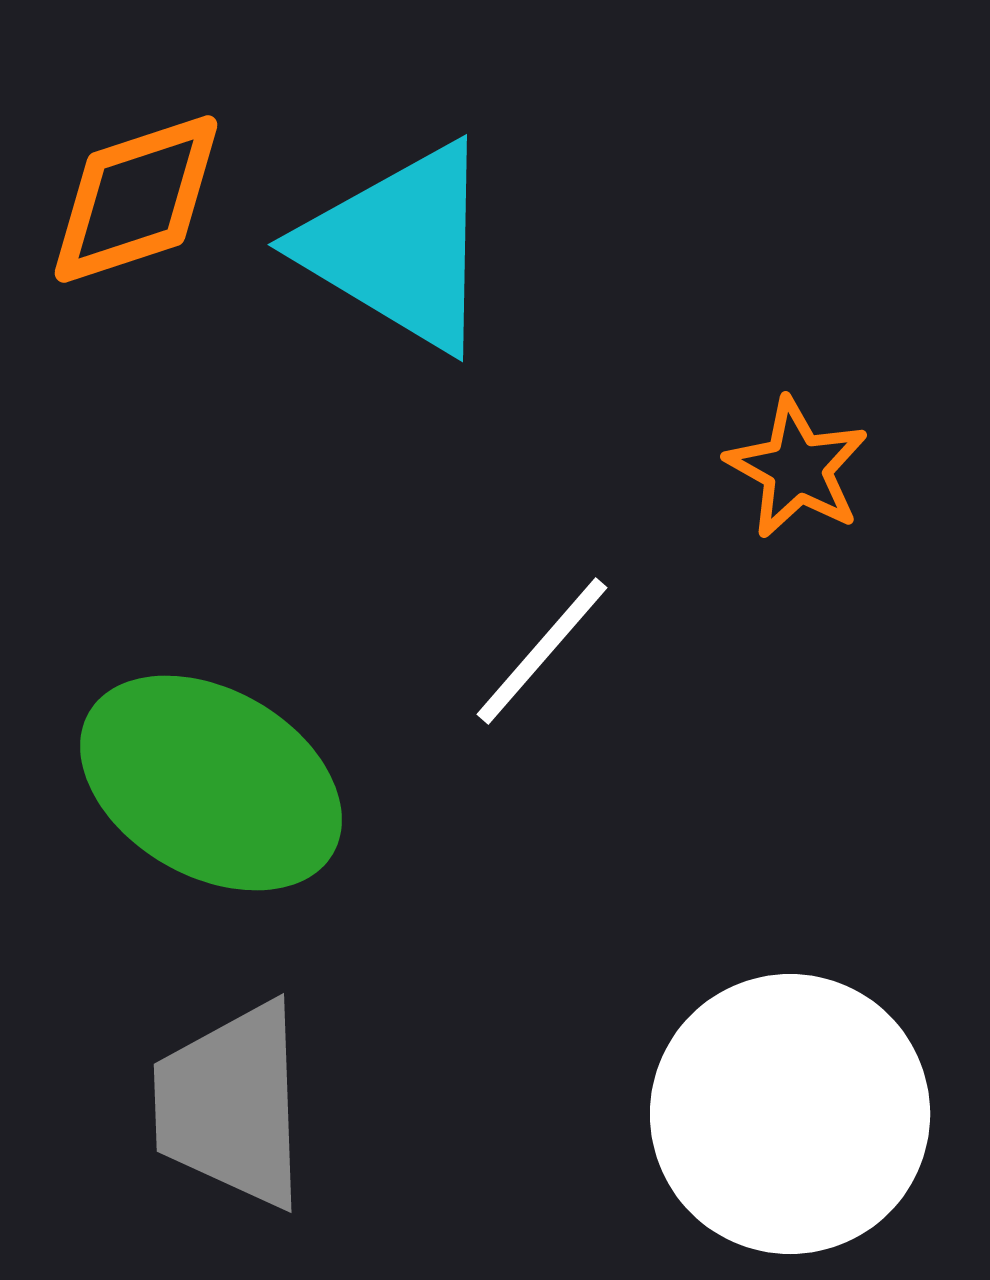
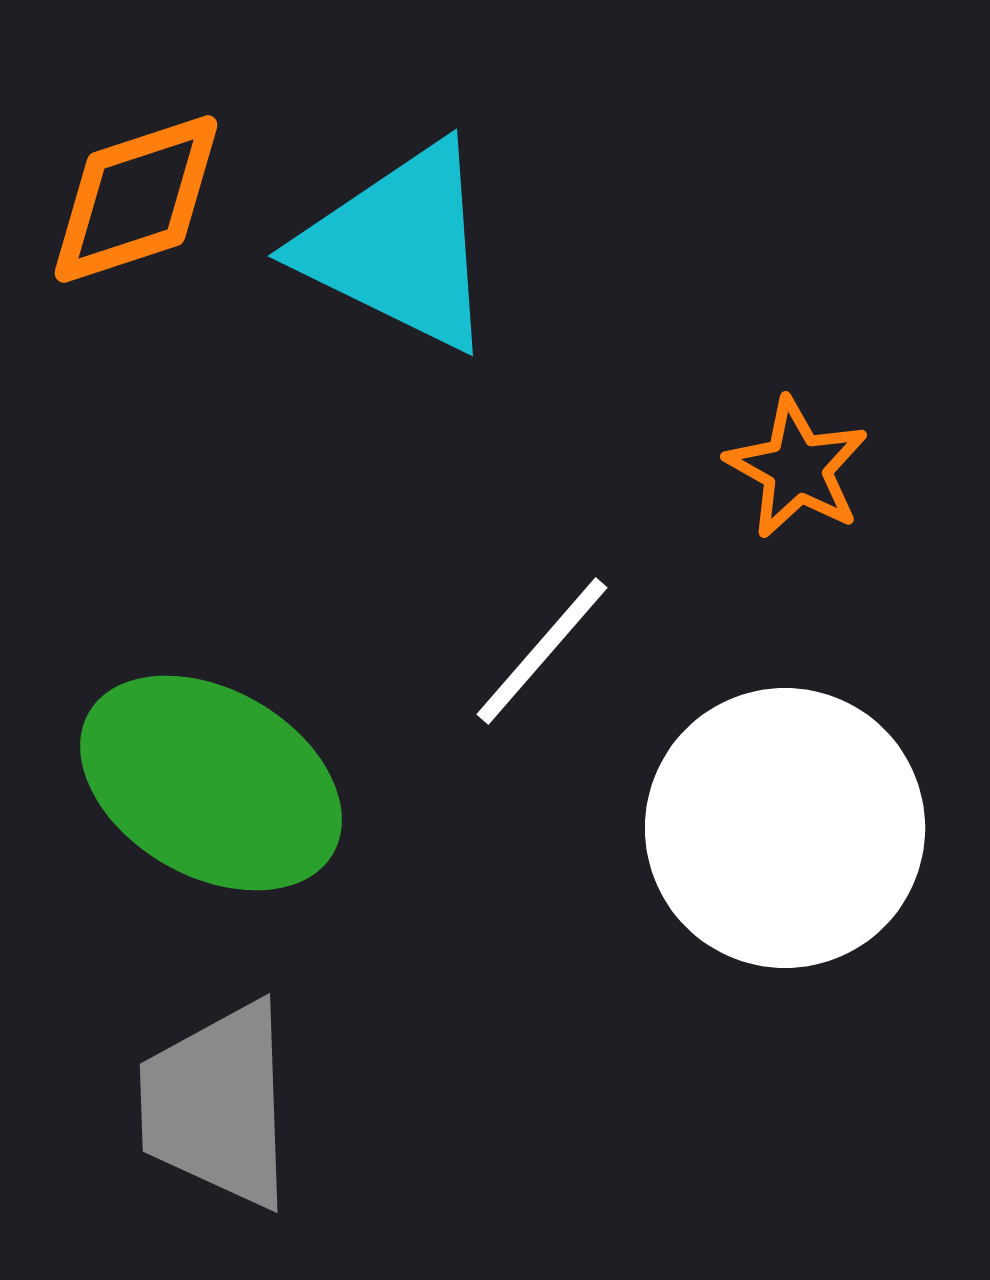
cyan triangle: rotated 5 degrees counterclockwise
gray trapezoid: moved 14 px left
white circle: moved 5 px left, 286 px up
